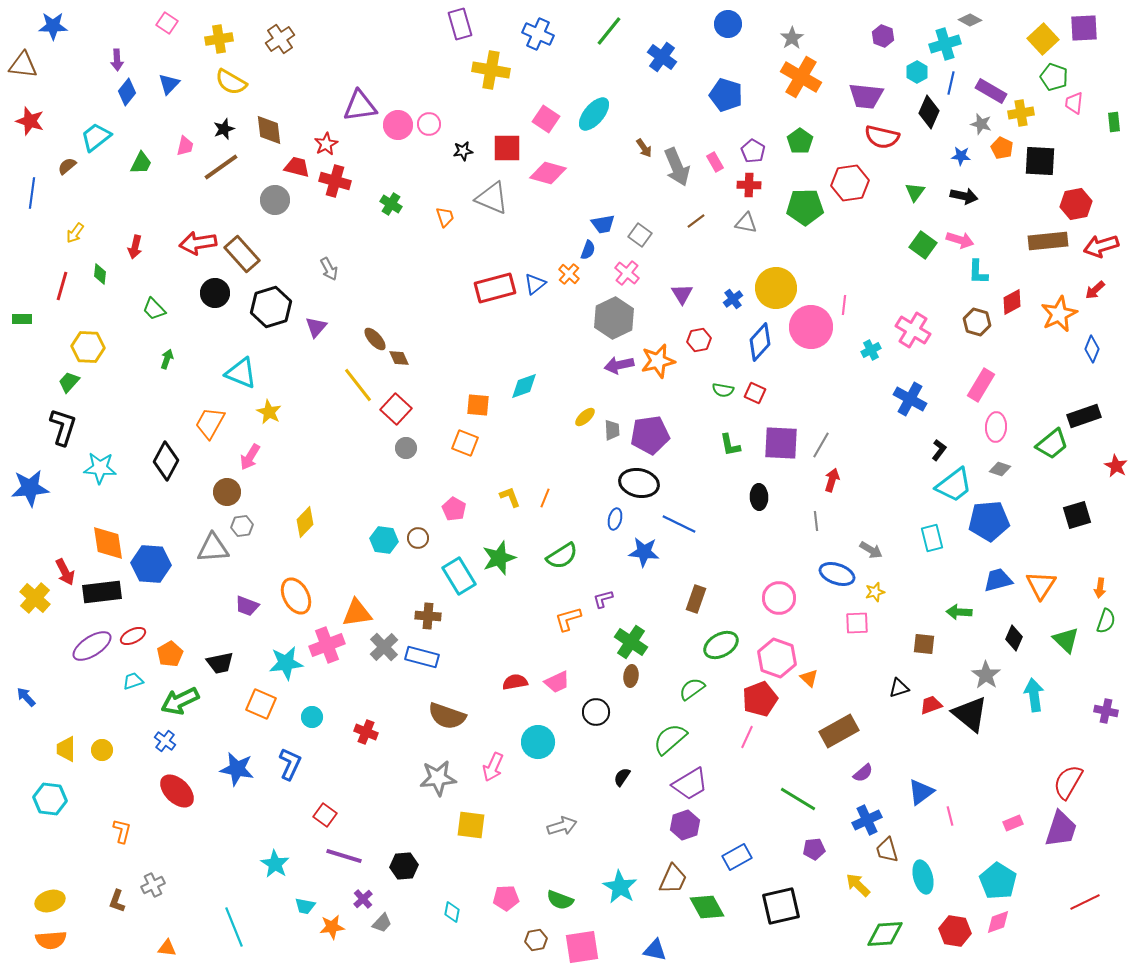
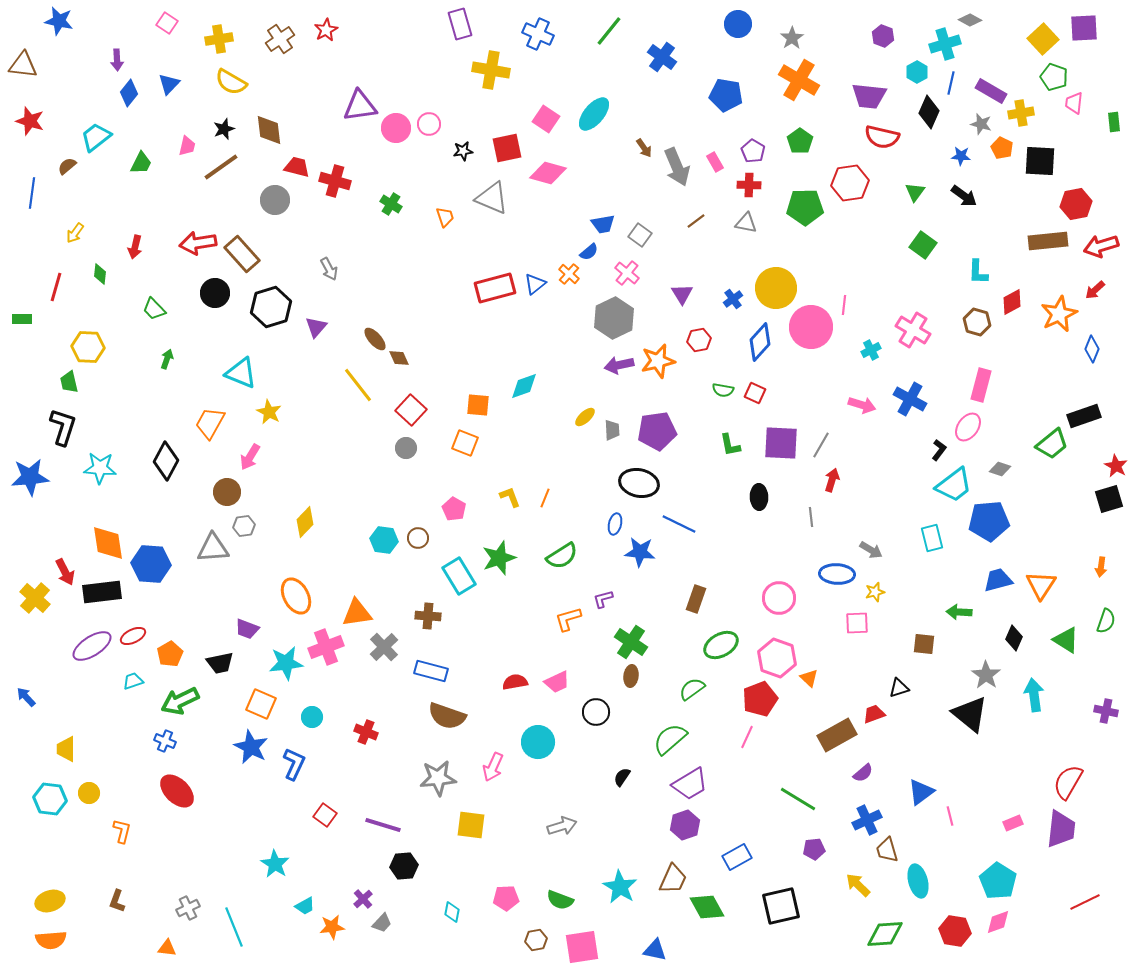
blue circle at (728, 24): moved 10 px right
blue star at (53, 26): moved 6 px right, 5 px up; rotated 12 degrees clockwise
orange cross at (801, 77): moved 2 px left, 3 px down
blue diamond at (127, 92): moved 2 px right, 1 px down
blue pentagon at (726, 95): rotated 8 degrees counterclockwise
purple trapezoid at (866, 96): moved 3 px right
pink circle at (398, 125): moved 2 px left, 3 px down
red star at (326, 144): moved 114 px up
pink trapezoid at (185, 146): moved 2 px right
red square at (507, 148): rotated 12 degrees counterclockwise
black arrow at (964, 196): rotated 24 degrees clockwise
pink arrow at (960, 240): moved 98 px left, 165 px down
blue semicircle at (588, 250): moved 1 px right, 2 px down; rotated 30 degrees clockwise
red line at (62, 286): moved 6 px left, 1 px down
green trapezoid at (69, 382): rotated 55 degrees counterclockwise
pink rectangle at (981, 385): rotated 16 degrees counterclockwise
red square at (396, 409): moved 15 px right, 1 px down
pink ellipse at (996, 427): moved 28 px left; rotated 32 degrees clockwise
purple pentagon at (650, 435): moved 7 px right, 4 px up
blue star at (30, 488): moved 11 px up
black square at (1077, 515): moved 32 px right, 16 px up
blue ellipse at (615, 519): moved 5 px down
gray line at (816, 521): moved 5 px left, 4 px up
gray hexagon at (242, 526): moved 2 px right
blue star at (644, 552): moved 4 px left
blue ellipse at (837, 574): rotated 16 degrees counterclockwise
orange arrow at (1100, 588): moved 1 px right, 21 px up
purple trapezoid at (247, 606): moved 23 px down
green triangle at (1066, 640): rotated 12 degrees counterclockwise
pink cross at (327, 645): moved 1 px left, 2 px down
blue rectangle at (422, 657): moved 9 px right, 14 px down
red trapezoid at (931, 705): moved 57 px left, 9 px down
brown rectangle at (839, 731): moved 2 px left, 4 px down
blue cross at (165, 741): rotated 15 degrees counterclockwise
yellow circle at (102, 750): moved 13 px left, 43 px down
blue L-shape at (290, 764): moved 4 px right
blue star at (237, 769): moved 14 px right, 22 px up; rotated 16 degrees clockwise
purple trapezoid at (1061, 829): rotated 12 degrees counterclockwise
purple line at (344, 856): moved 39 px right, 31 px up
cyan ellipse at (923, 877): moved 5 px left, 4 px down
gray cross at (153, 885): moved 35 px right, 23 px down
cyan trapezoid at (305, 906): rotated 40 degrees counterclockwise
